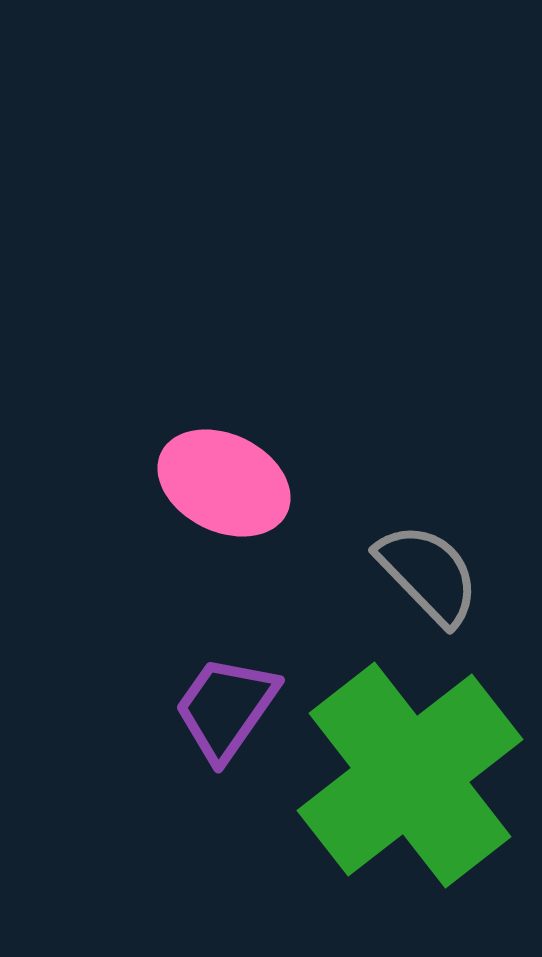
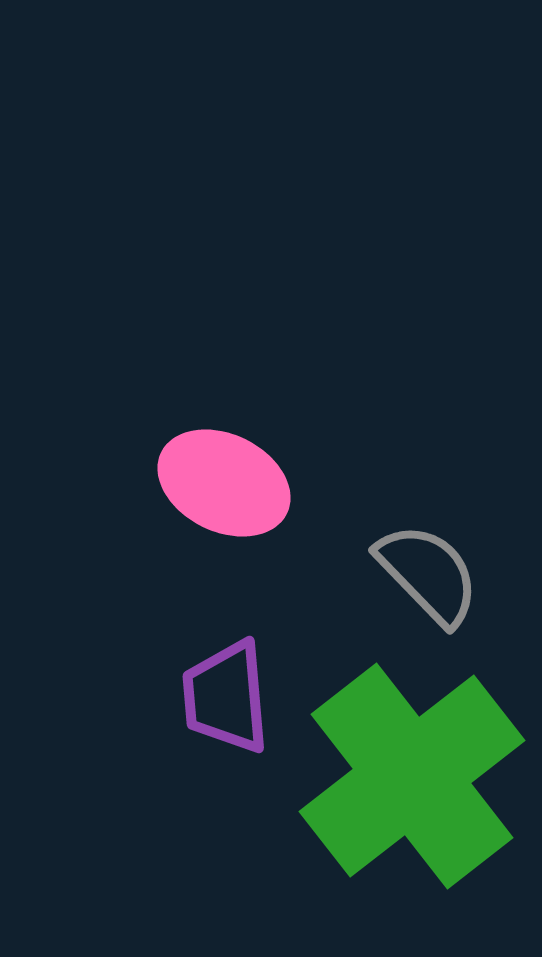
purple trapezoid: moved 11 px up; rotated 40 degrees counterclockwise
green cross: moved 2 px right, 1 px down
